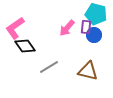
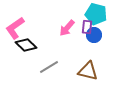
purple rectangle: moved 1 px right
black diamond: moved 1 px right, 1 px up; rotated 10 degrees counterclockwise
